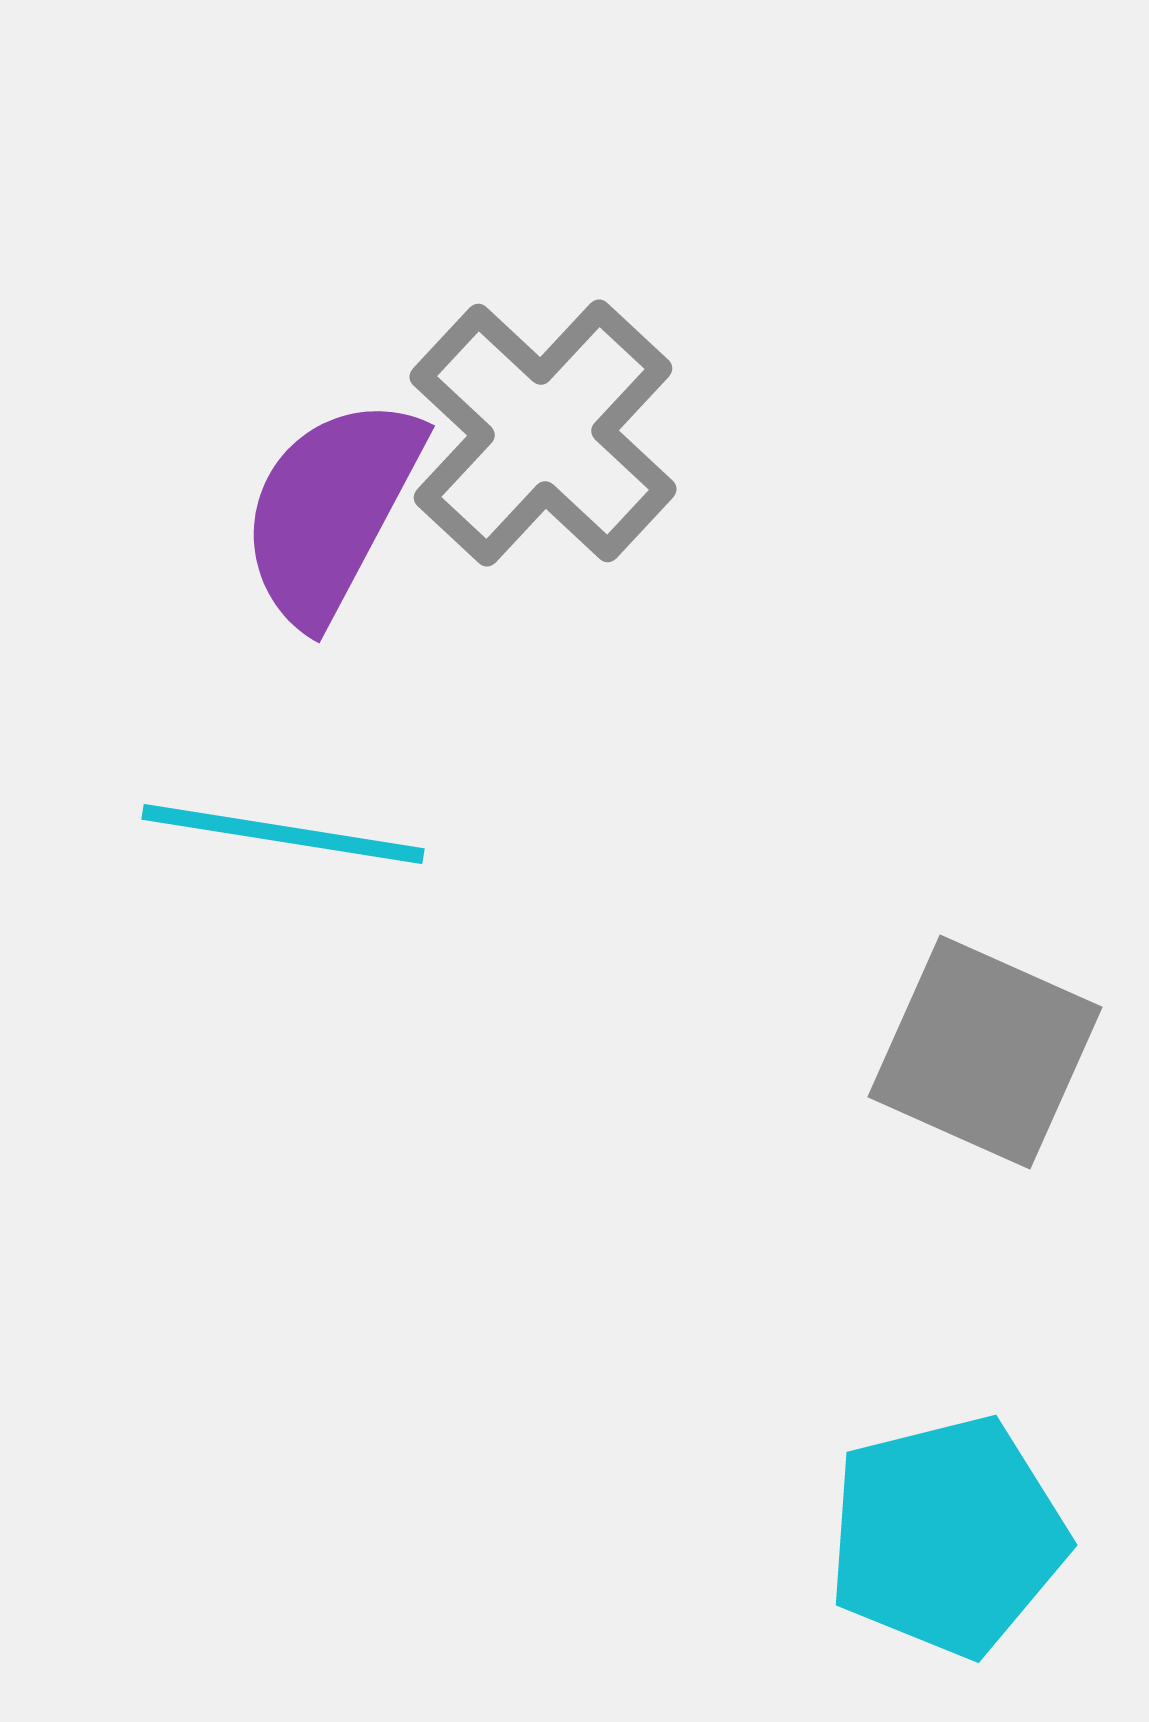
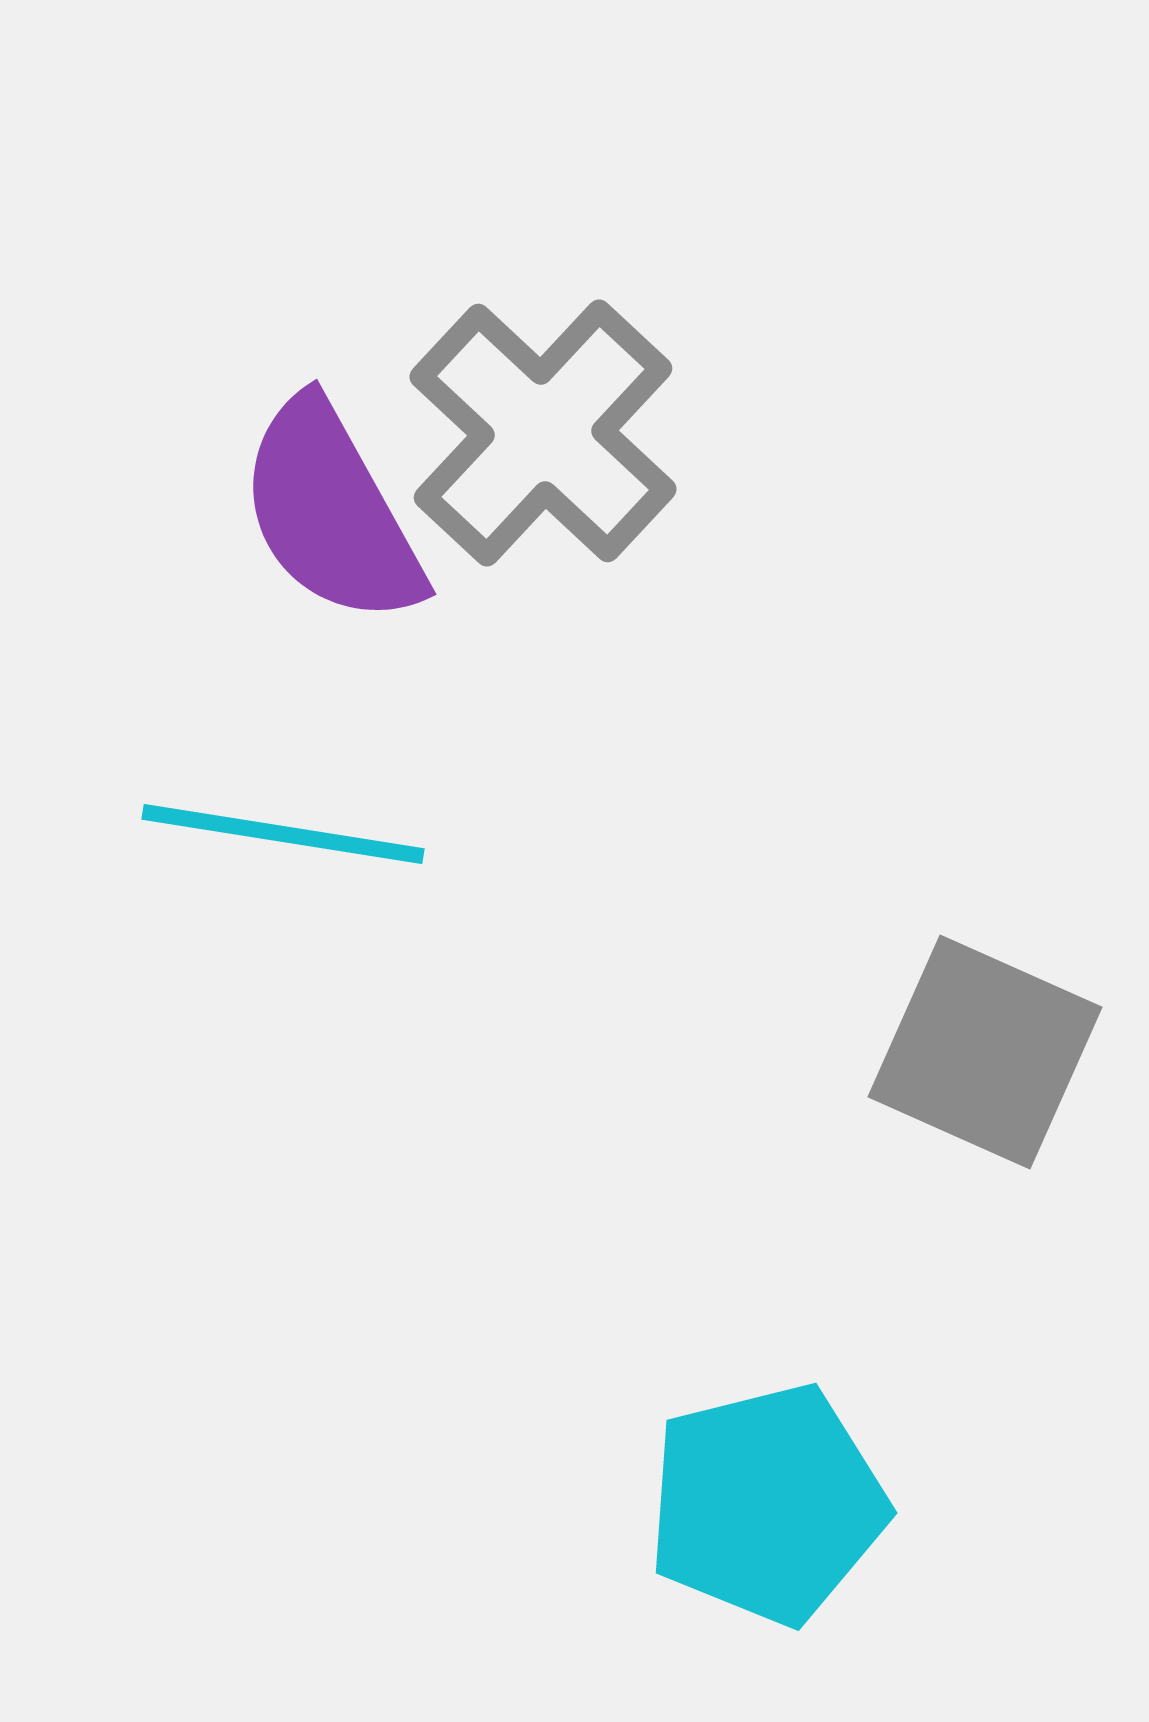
purple semicircle: moved 2 px down; rotated 57 degrees counterclockwise
cyan pentagon: moved 180 px left, 32 px up
